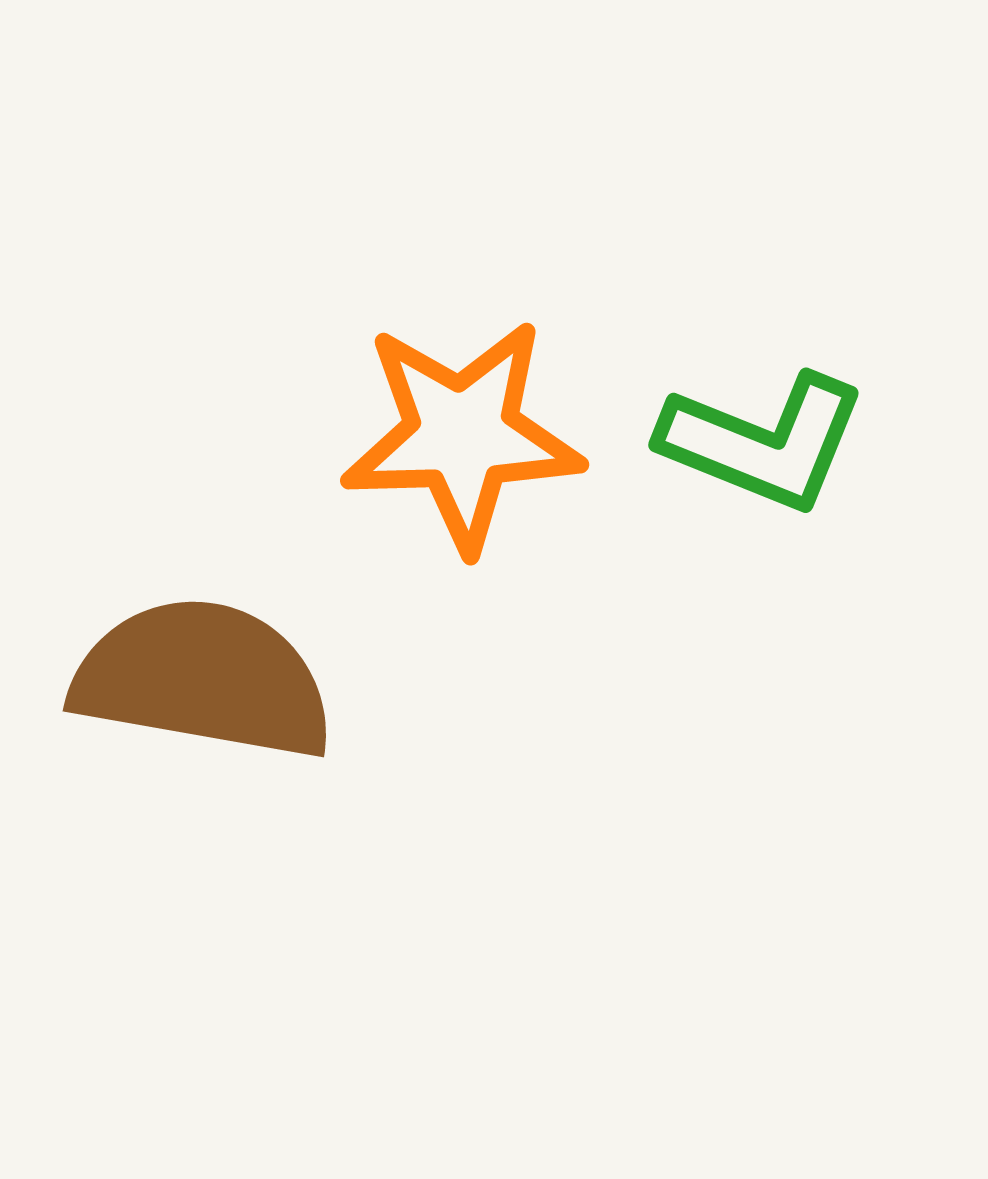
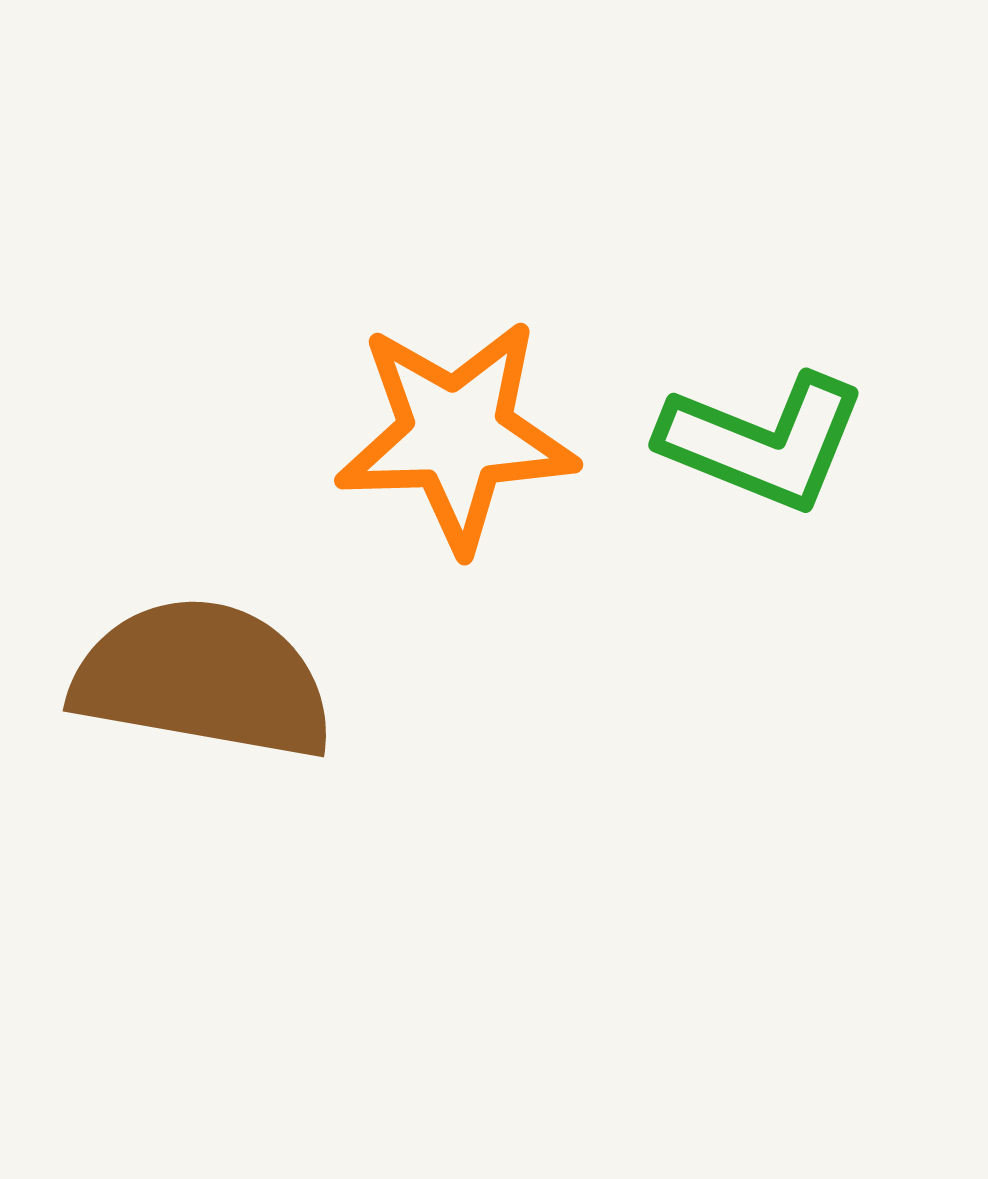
orange star: moved 6 px left
